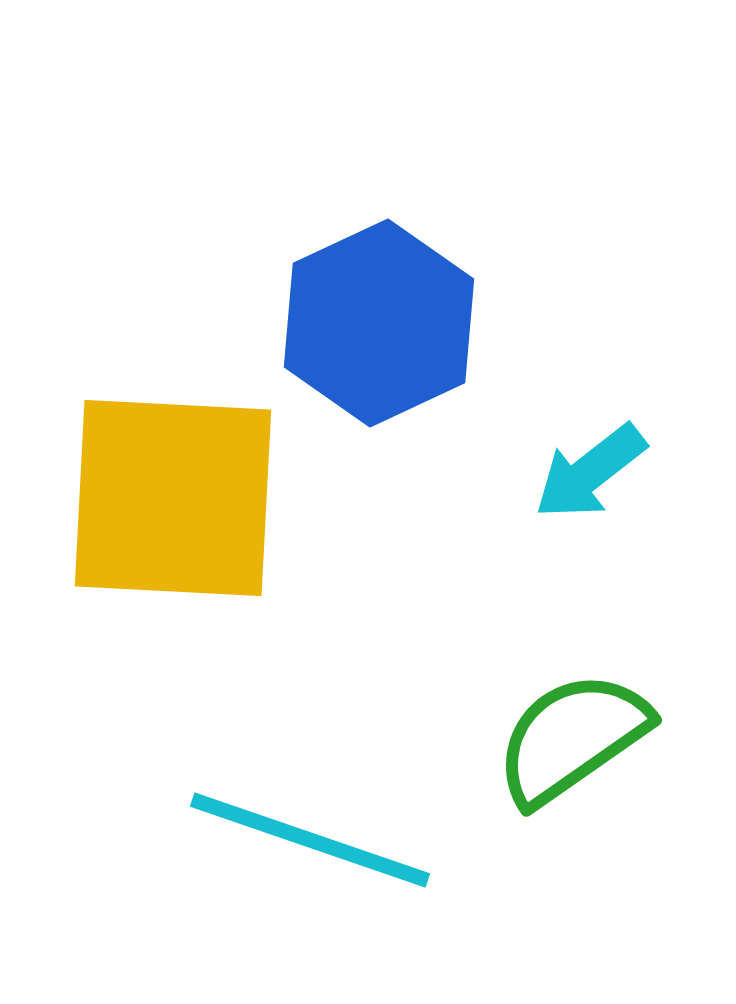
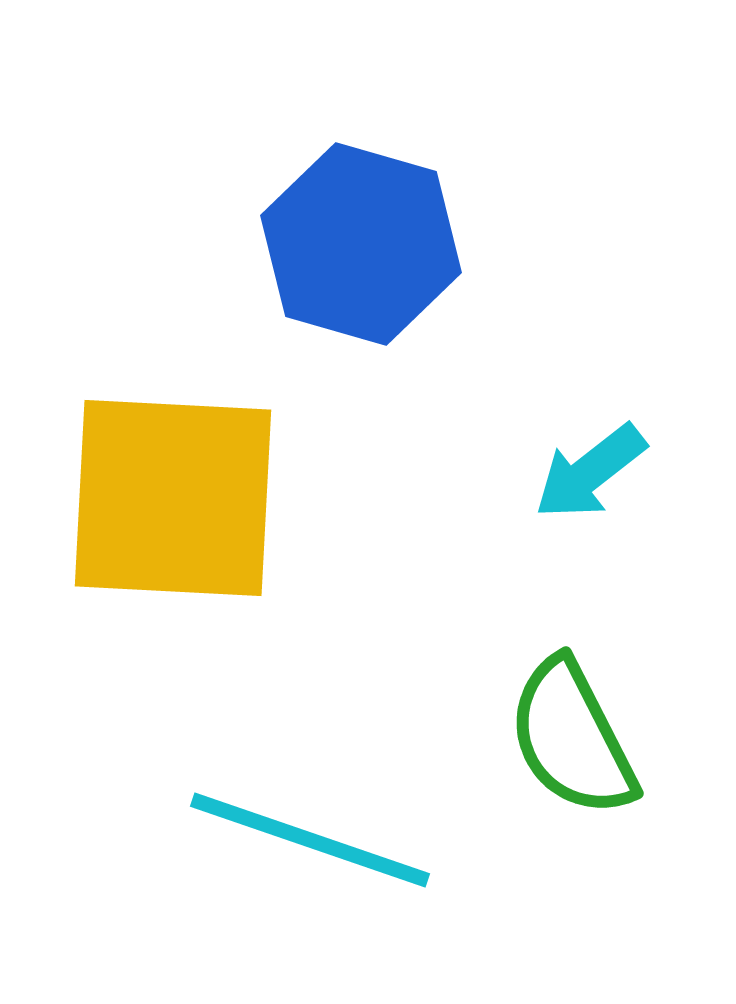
blue hexagon: moved 18 px left, 79 px up; rotated 19 degrees counterclockwise
green semicircle: rotated 82 degrees counterclockwise
